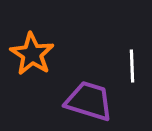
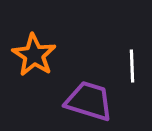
orange star: moved 2 px right, 1 px down
